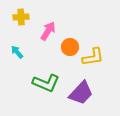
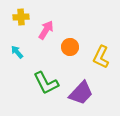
pink arrow: moved 2 px left, 1 px up
yellow L-shape: moved 8 px right; rotated 125 degrees clockwise
green L-shape: rotated 40 degrees clockwise
